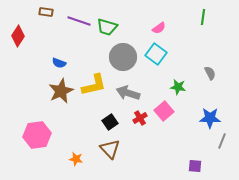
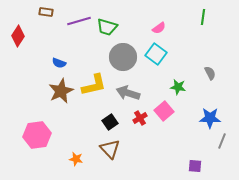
purple line: rotated 35 degrees counterclockwise
